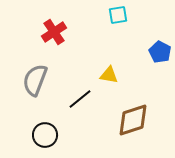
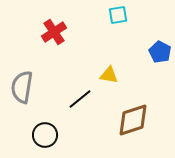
gray semicircle: moved 13 px left, 7 px down; rotated 12 degrees counterclockwise
